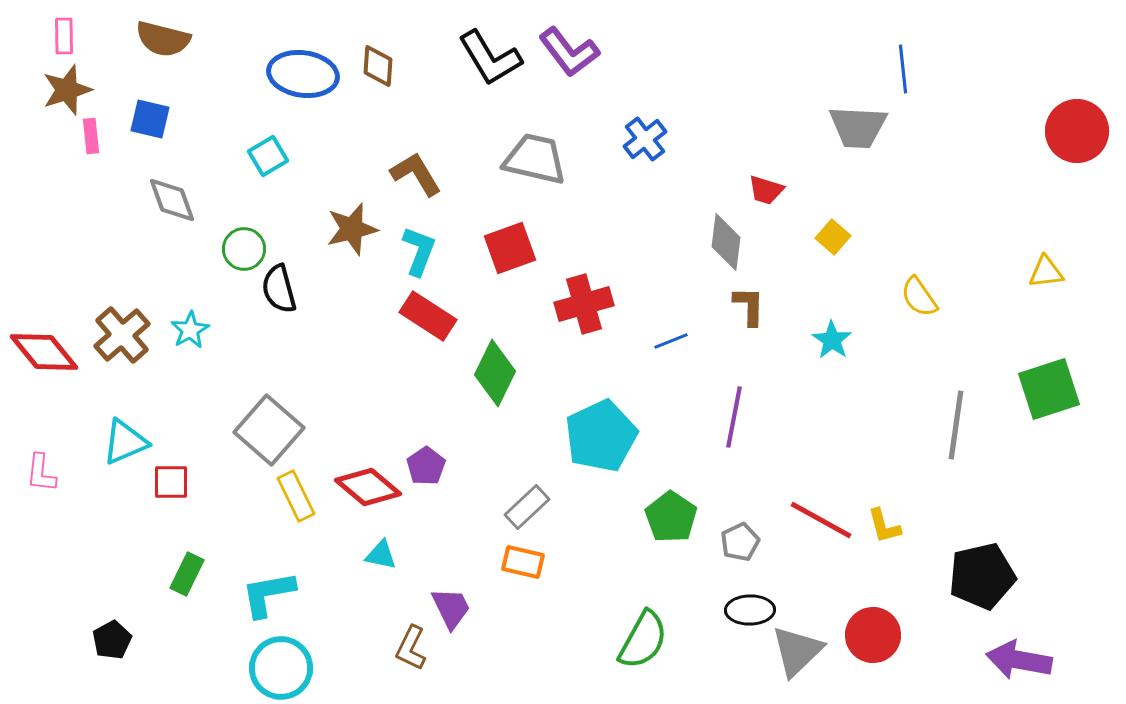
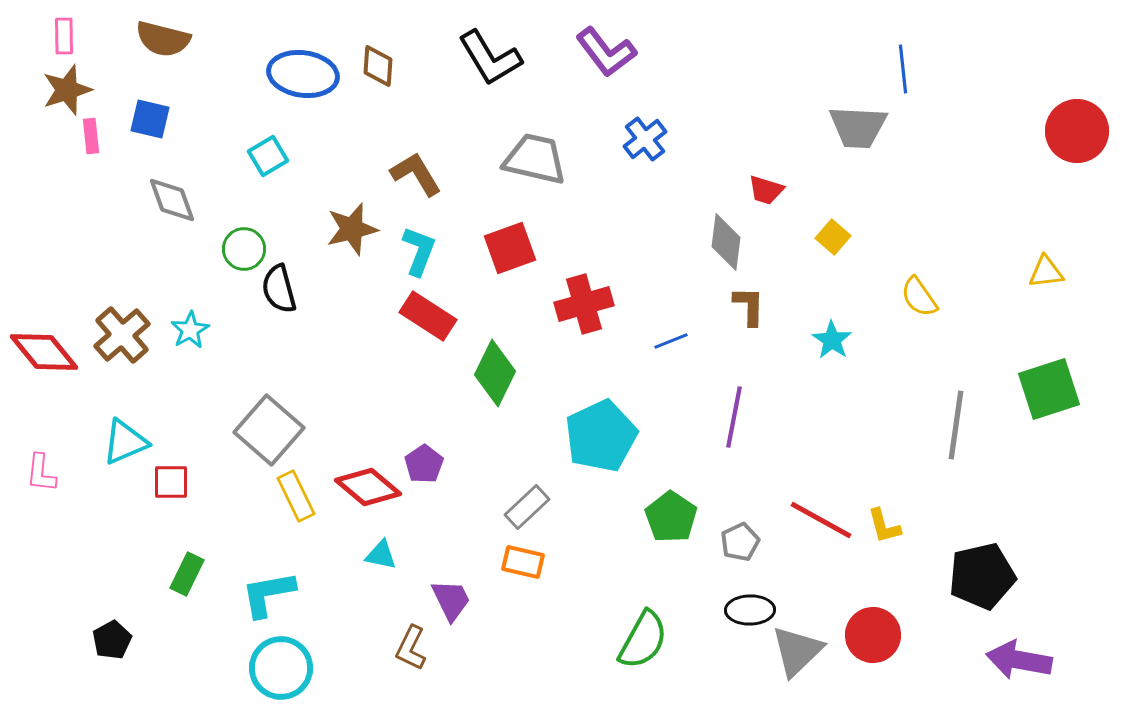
purple L-shape at (569, 52): moved 37 px right
purple pentagon at (426, 466): moved 2 px left, 2 px up
purple trapezoid at (451, 608): moved 8 px up
